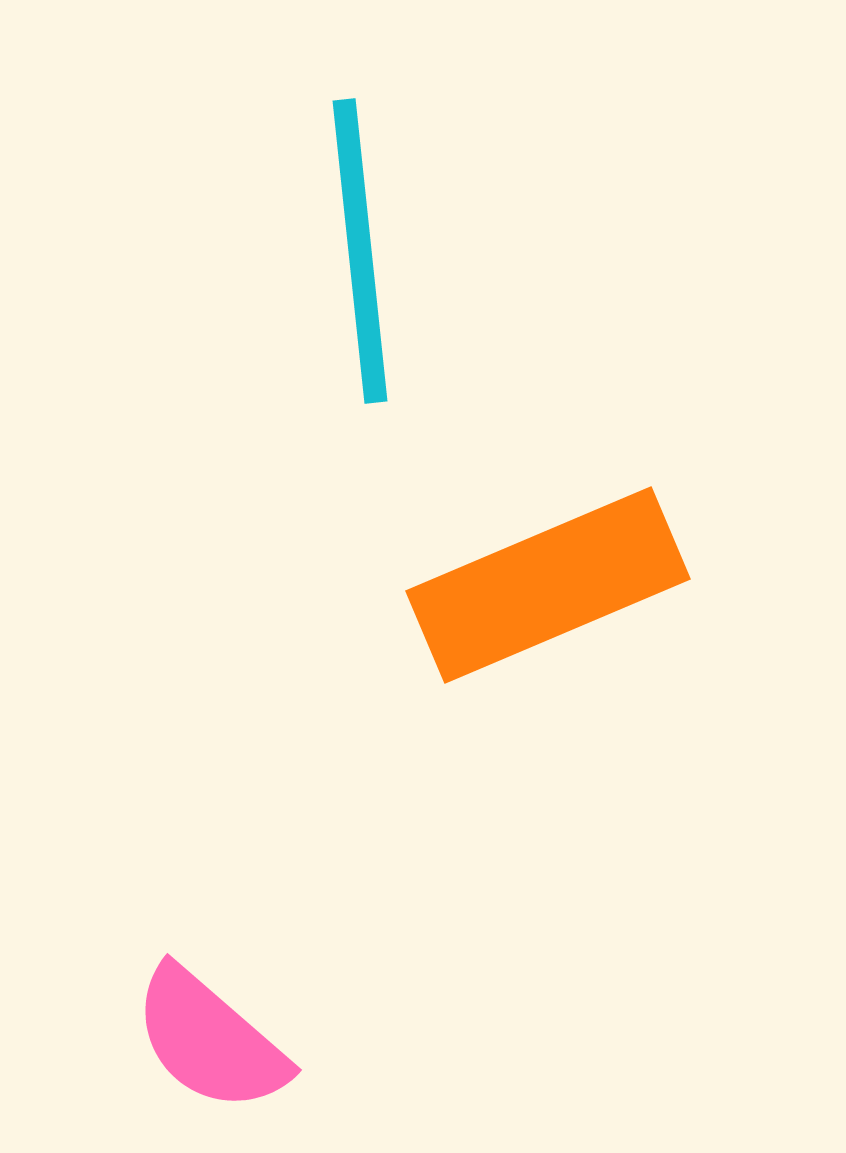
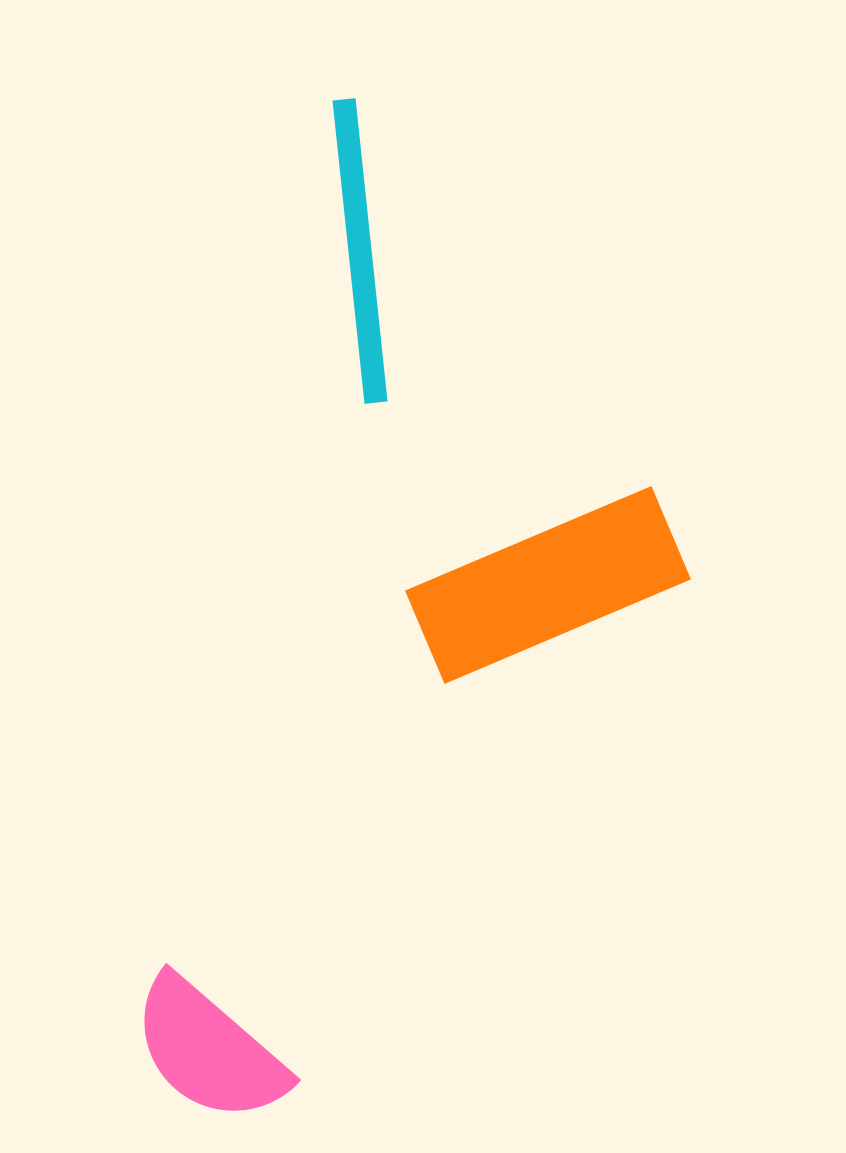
pink semicircle: moved 1 px left, 10 px down
